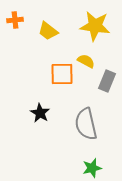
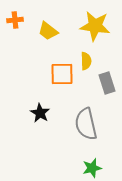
yellow semicircle: rotated 60 degrees clockwise
gray rectangle: moved 2 px down; rotated 40 degrees counterclockwise
